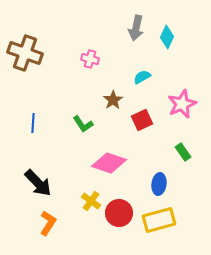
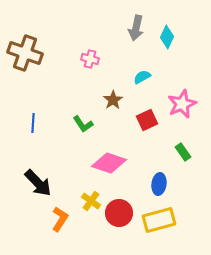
red square: moved 5 px right
orange L-shape: moved 12 px right, 4 px up
